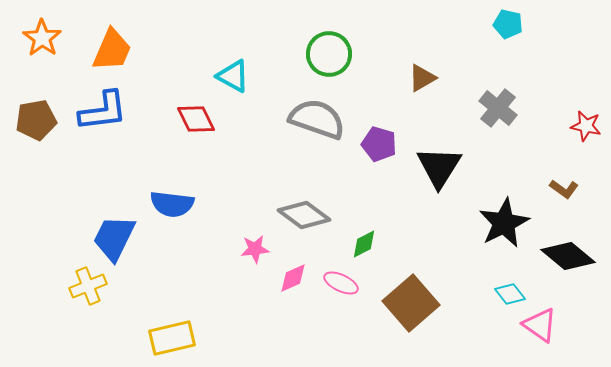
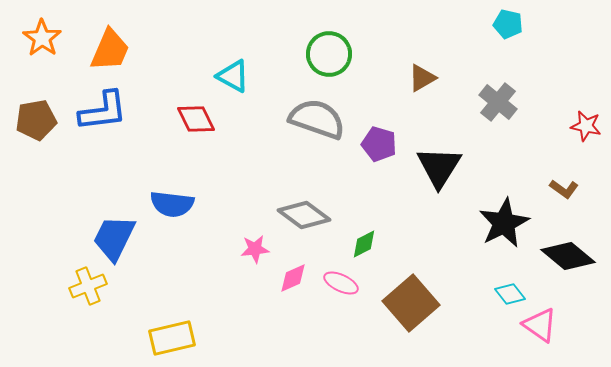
orange trapezoid: moved 2 px left
gray cross: moved 6 px up
